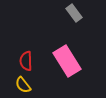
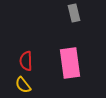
gray rectangle: rotated 24 degrees clockwise
pink rectangle: moved 3 px right, 2 px down; rotated 24 degrees clockwise
